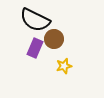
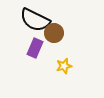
brown circle: moved 6 px up
